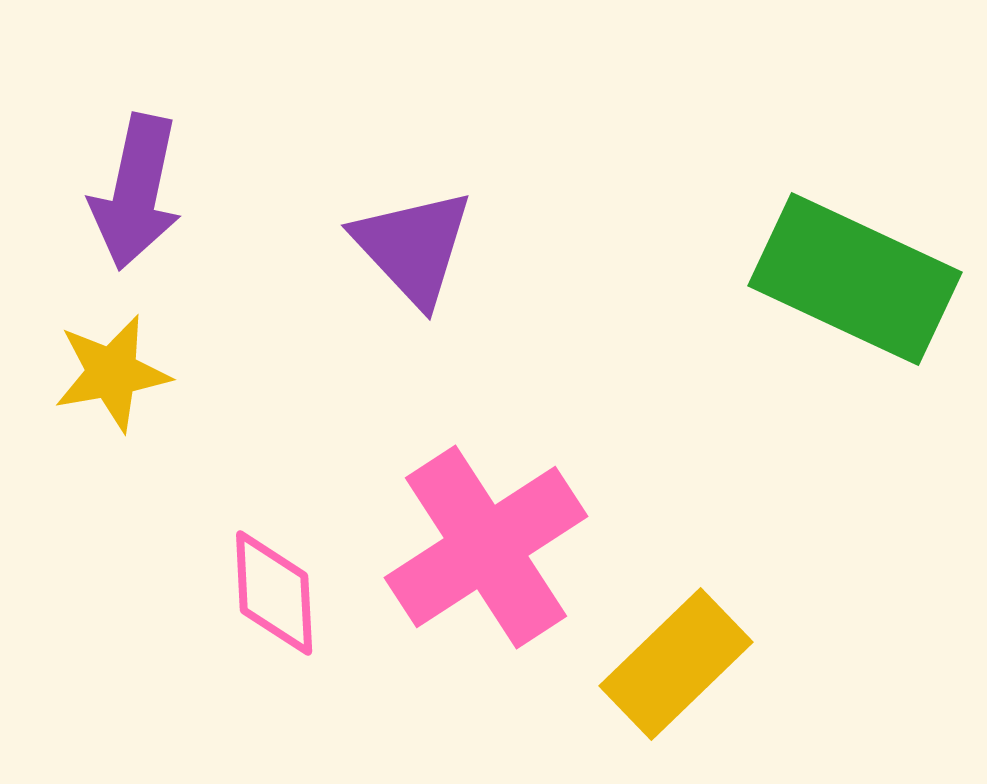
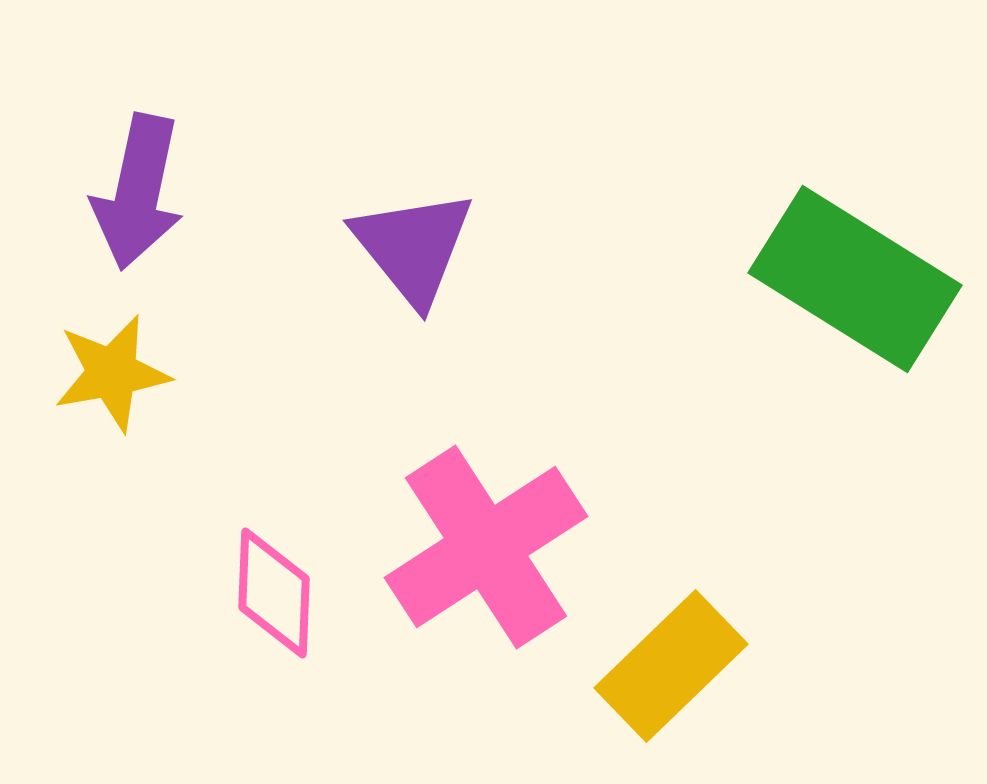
purple arrow: moved 2 px right
purple triangle: rotated 4 degrees clockwise
green rectangle: rotated 7 degrees clockwise
pink diamond: rotated 5 degrees clockwise
yellow rectangle: moved 5 px left, 2 px down
